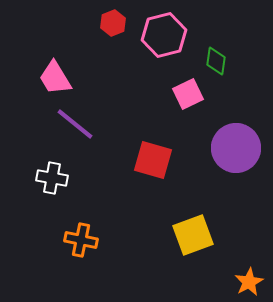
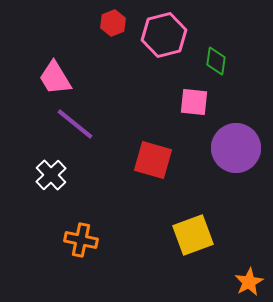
pink square: moved 6 px right, 8 px down; rotated 32 degrees clockwise
white cross: moved 1 px left, 3 px up; rotated 36 degrees clockwise
